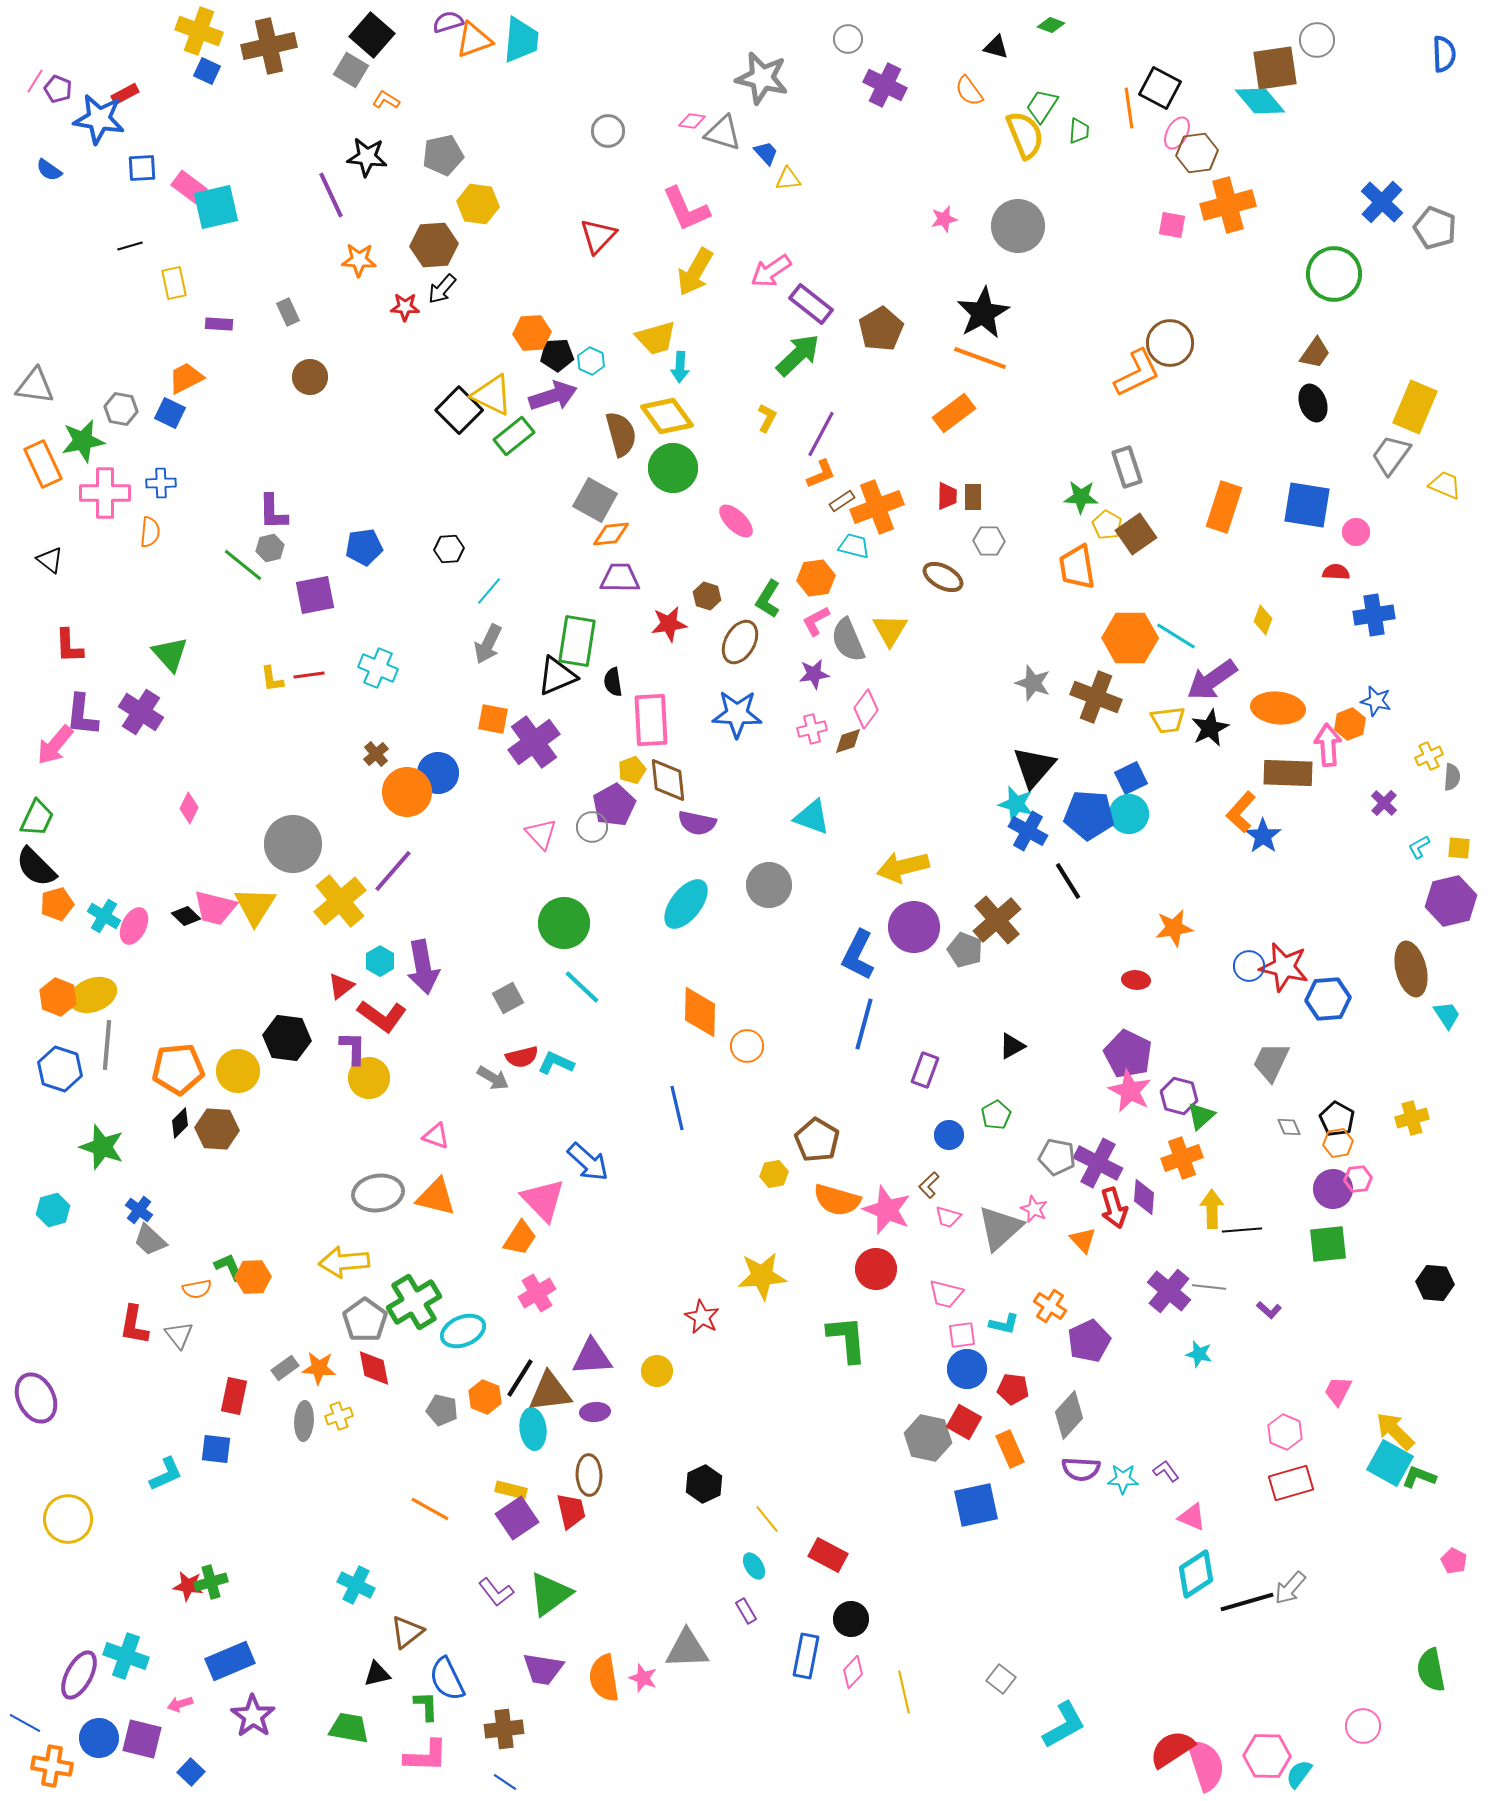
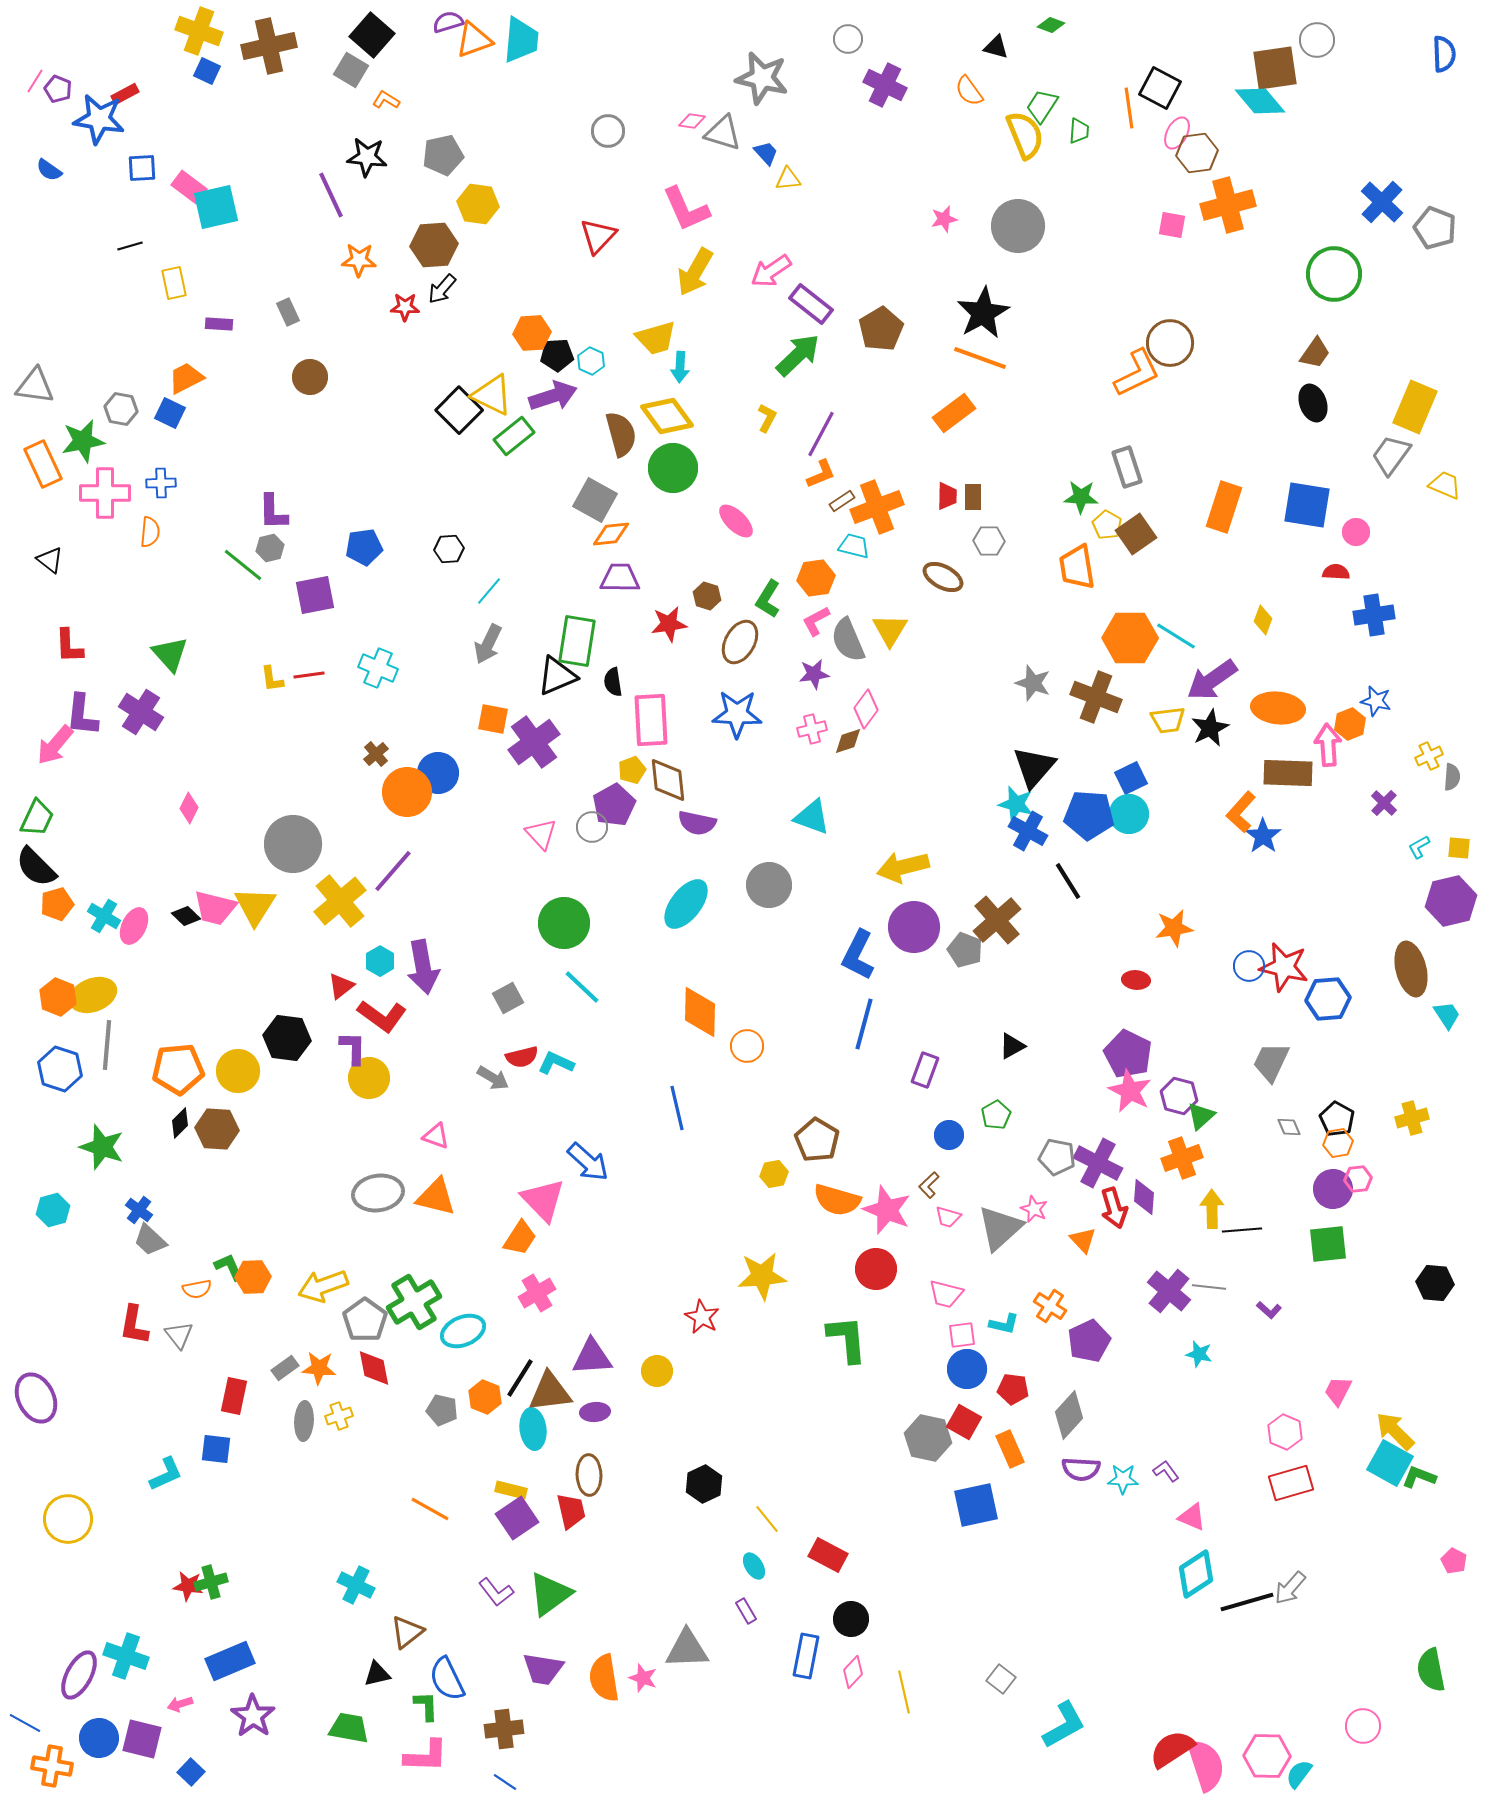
yellow arrow at (344, 1262): moved 21 px left, 24 px down; rotated 15 degrees counterclockwise
